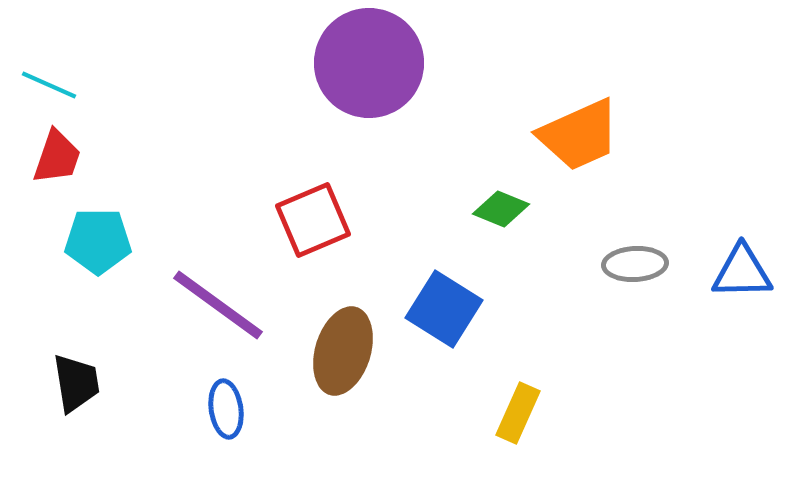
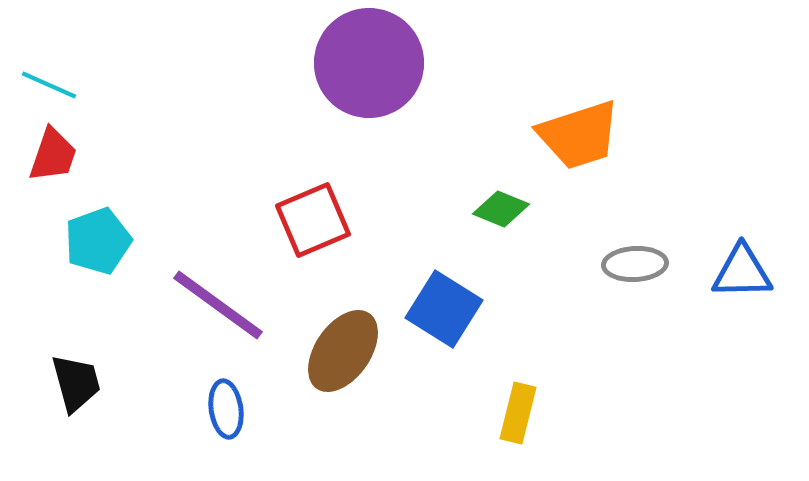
orange trapezoid: rotated 6 degrees clockwise
red trapezoid: moved 4 px left, 2 px up
cyan pentagon: rotated 20 degrees counterclockwise
brown ellipse: rotated 18 degrees clockwise
black trapezoid: rotated 6 degrees counterclockwise
yellow rectangle: rotated 10 degrees counterclockwise
